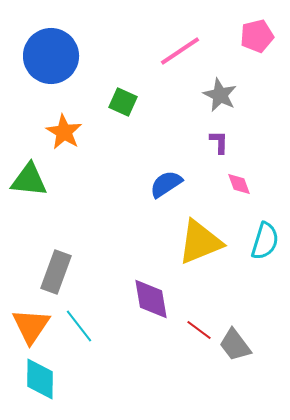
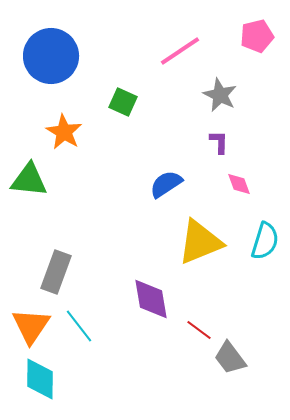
gray trapezoid: moved 5 px left, 13 px down
